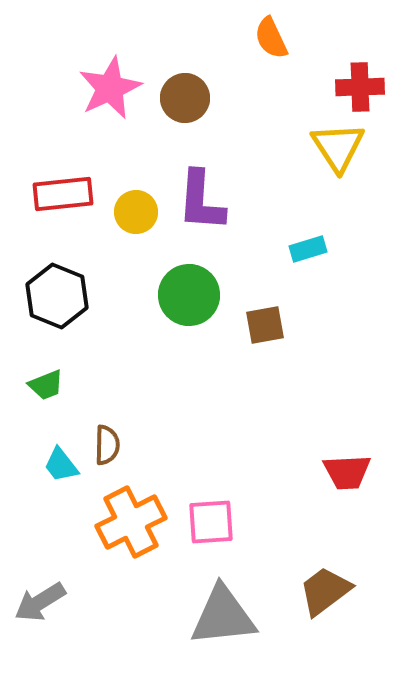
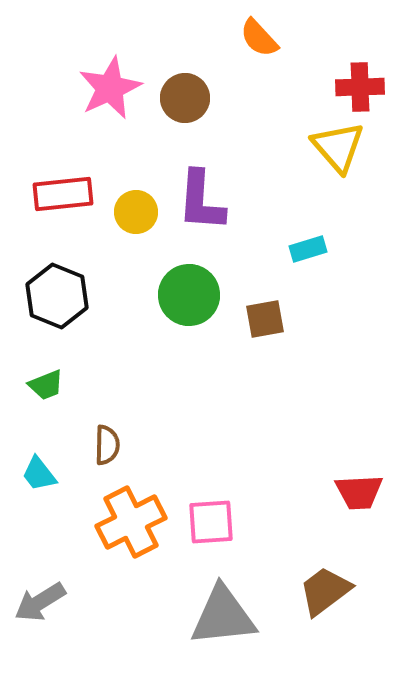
orange semicircle: moved 12 px left; rotated 18 degrees counterclockwise
yellow triangle: rotated 8 degrees counterclockwise
brown square: moved 6 px up
cyan trapezoid: moved 22 px left, 9 px down
red trapezoid: moved 12 px right, 20 px down
